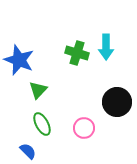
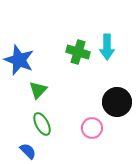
cyan arrow: moved 1 px right
green cross: moved 1 px right, 1 px up
pink circle: moved 8 px right
